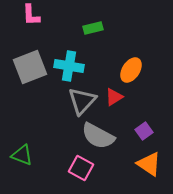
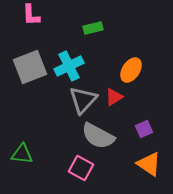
cyan cross: rotated 36 degrees counterclockwise
gray triangle: moved 1 px right, 1 px up
purple square: moved 2 px up; rotated 12 degrees clockwise
green triangle: moved 1 px up; rotated 15 degrees counterclockwise
